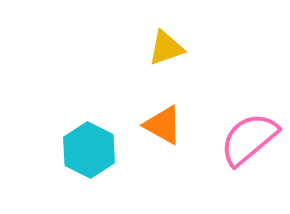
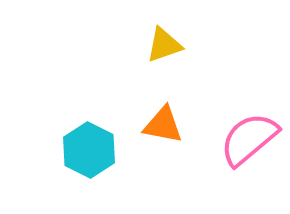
yellow triangle: moved 2 px left, 3 px up
orange triangle: rotated 18 degrees counterclockwise
